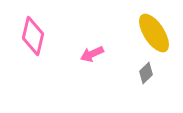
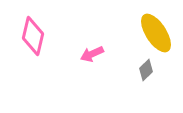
yellow ellipse: moved 2 px right
gray diamond: moved 3 px up
